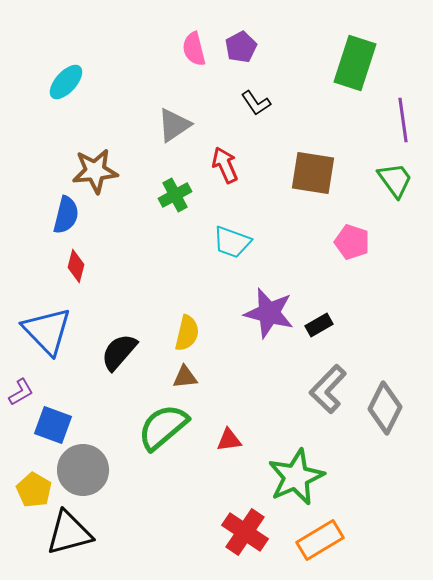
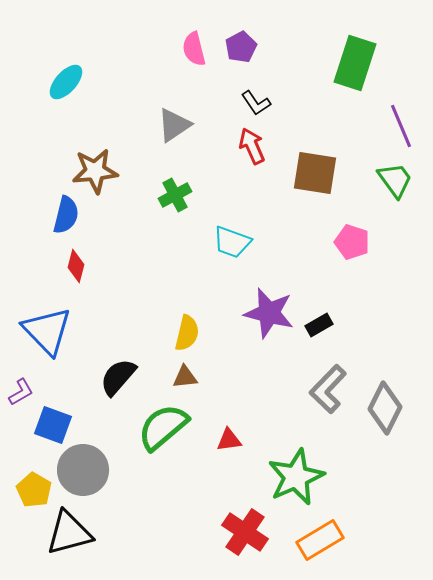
purple line: moved 2 px left, 6 px down; rotated 15 degrees counterclockwise
red arrow: moved 27 px right, 19 px up
brown square: moved 2 px right
black semicircle: moved 1 px left, 25 px down
